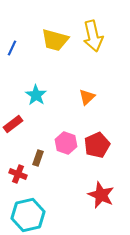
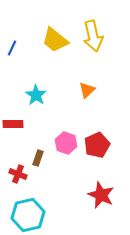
yellow trapezoid: rotated 24 degrees clockwise
orange triangle: moved 7 px up
red rectangle: rotated 36 degrees clockwise
